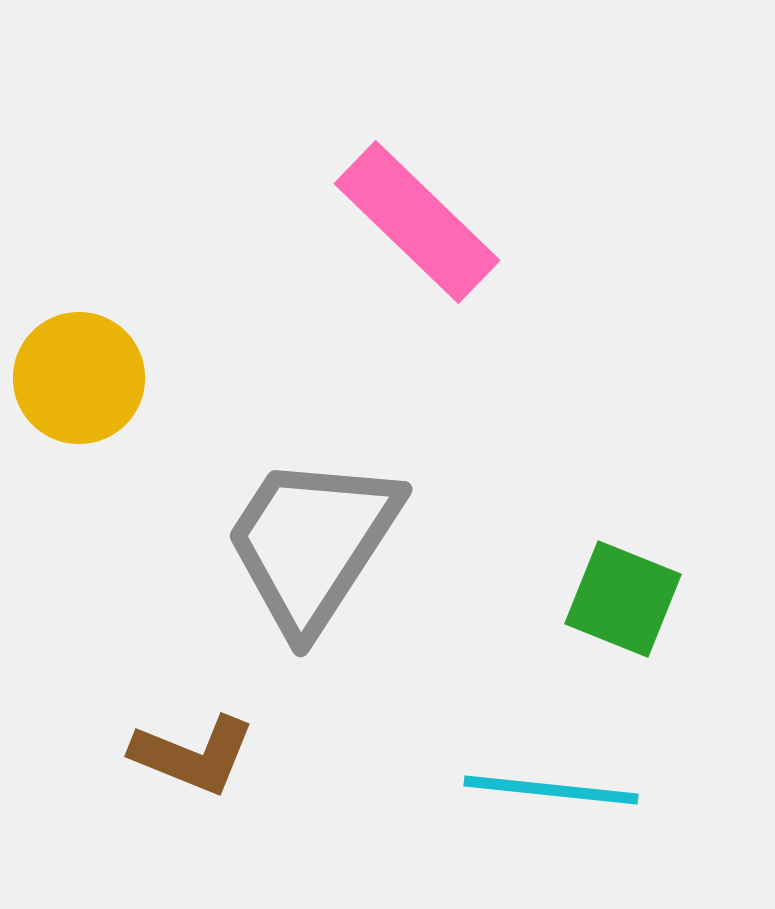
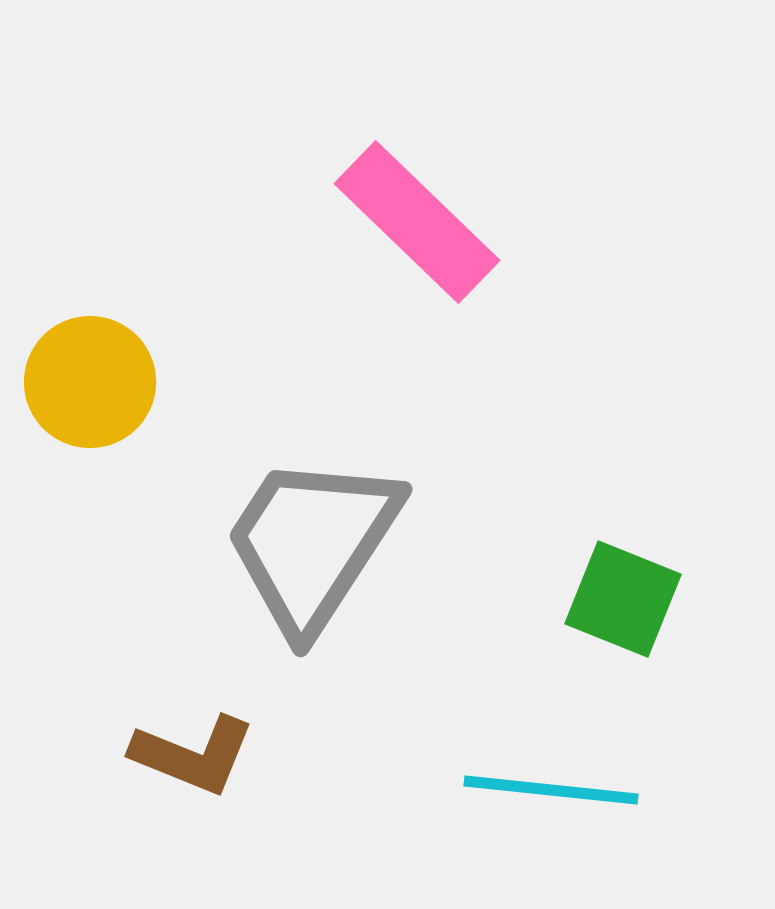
yellow circle: moved 11 px right, 4 px down
